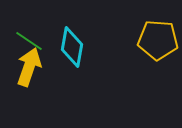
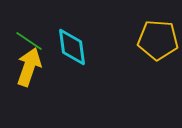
cyan diamond: rotated 18 degrees counterclockwise
